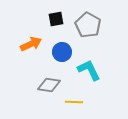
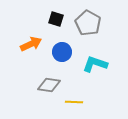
black square: rotated 28 degrees clockwise
gray pentagon: moved 2 px up
cyan L-shape: moved 6 px right, 6 px up; rotated 45 degrees counterclockwise
